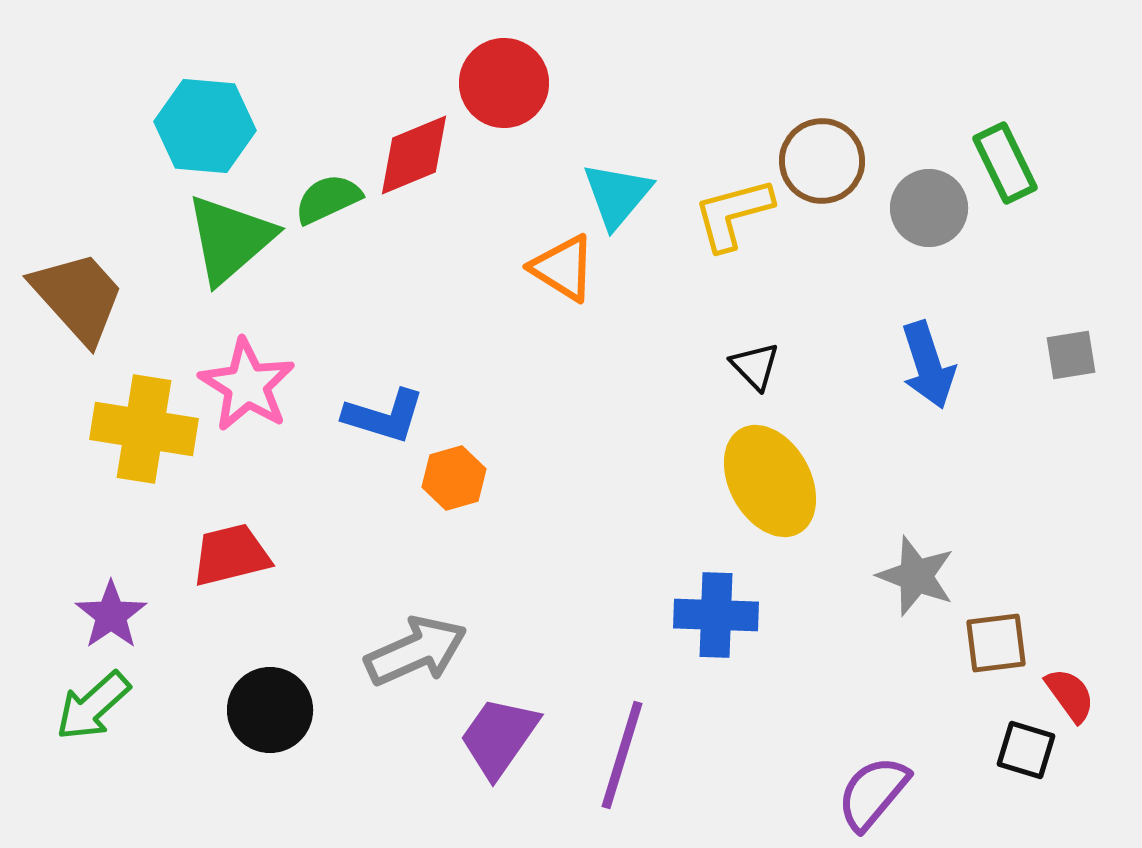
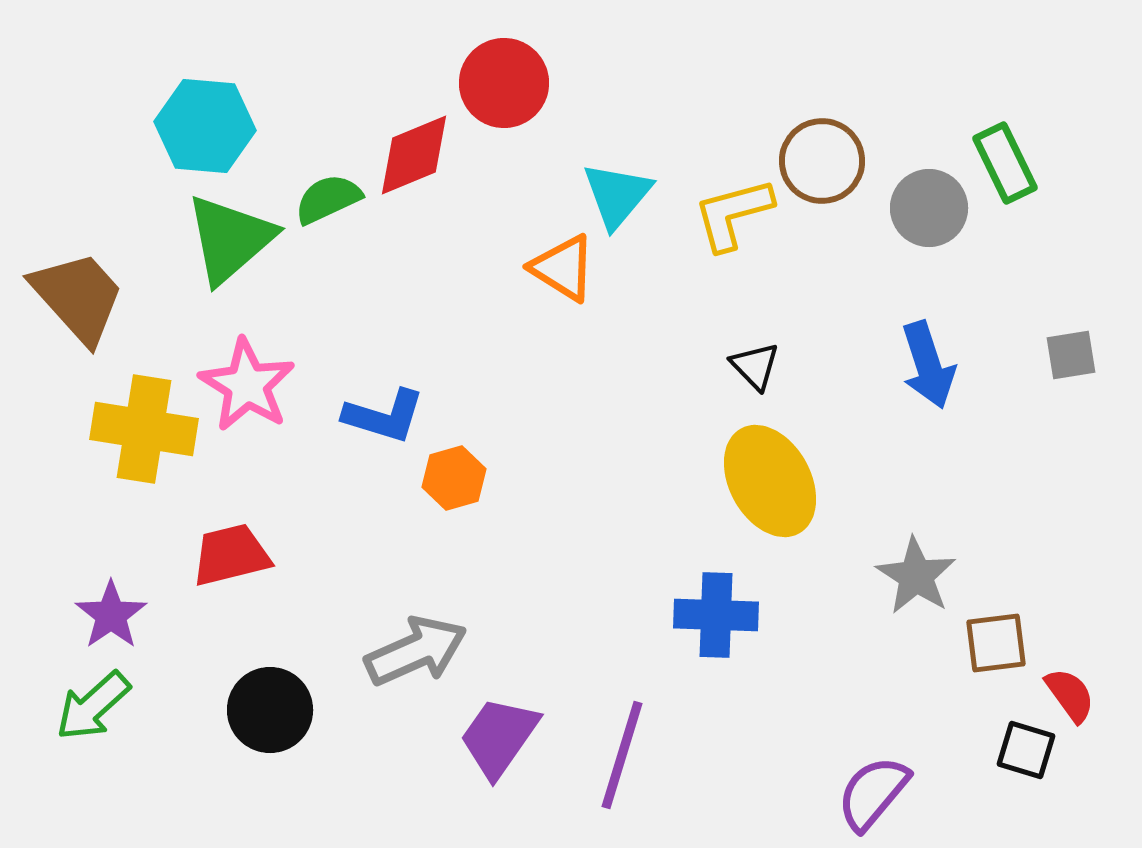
gray star: rotated 12 degrees clockwise
